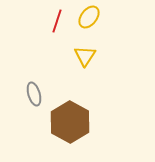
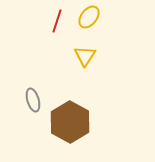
gray ellipse: moved 1 px left, 6 px down
